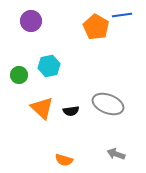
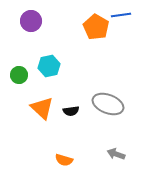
blue line: moved 1 px left
